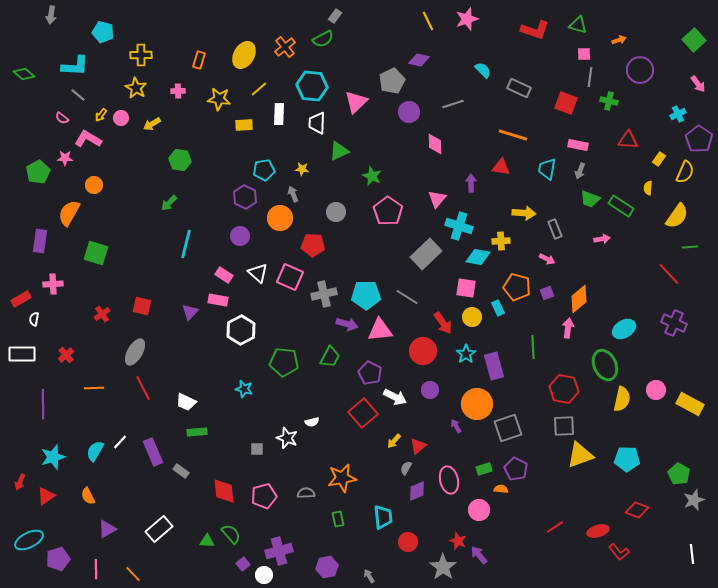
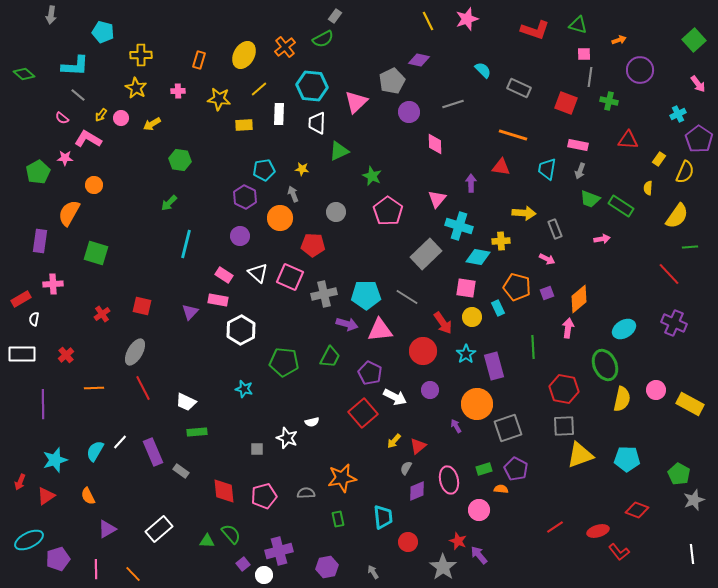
cyan star at (53, 457): moved 2 px right, 3 px down
gray arrow at (369, 576): moved 4 px right, 4 px up
